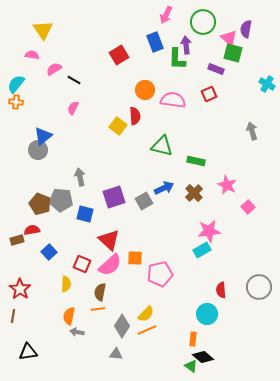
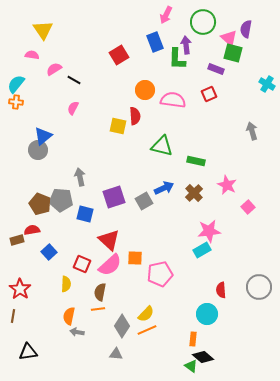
yellow square at (118, 126): rotated 24 degrees counterclockwise
